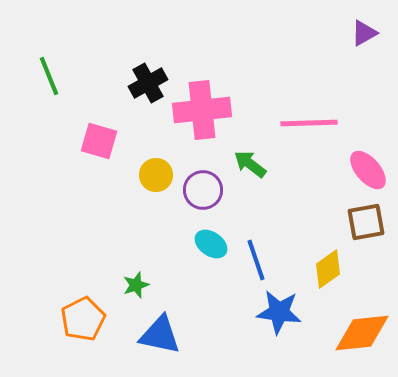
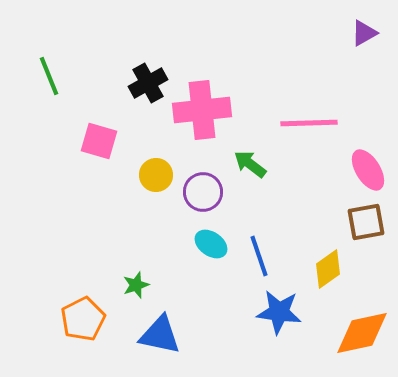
pink ellipse: rotated 9 degrees clockwise
purple circle: moved 2 px down
blue line: moved 3 px right, 4 px up
orange diamond: rotated 6 degrees counterclockwise
